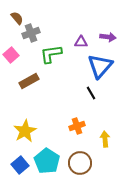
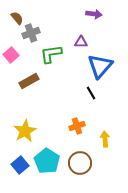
purple arrow: moved 14 px left, 23 px up
